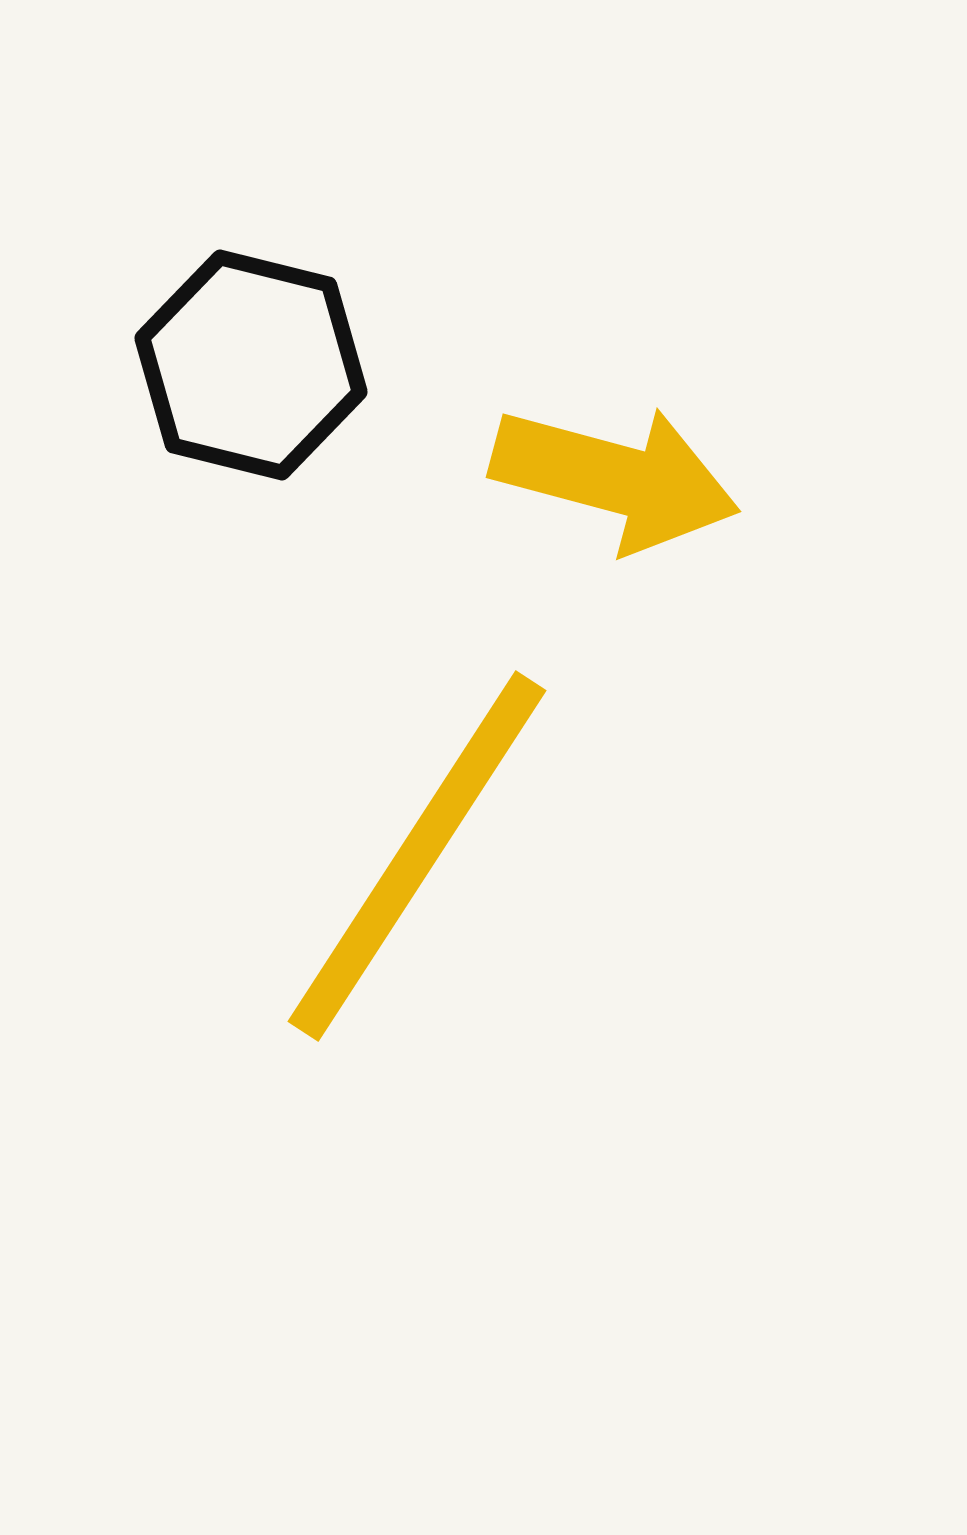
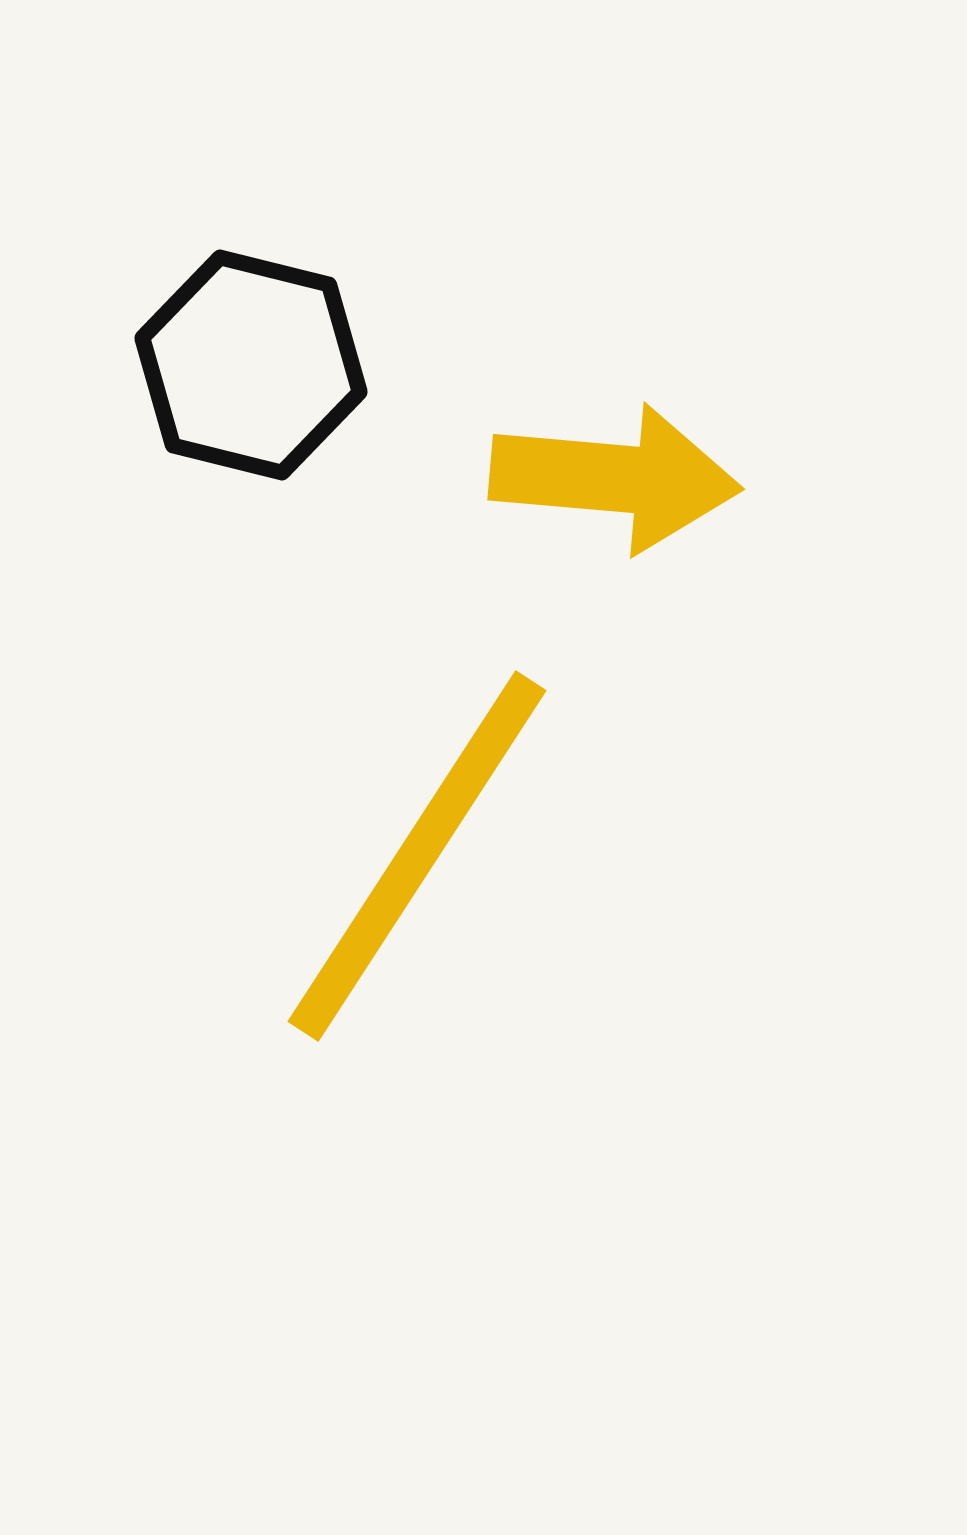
yellow arrow: rotated 10 degrees counterclockwise
